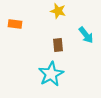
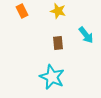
orange rectangle: moved 7 px right, 13 px up; rotated 56 degrees clockwise
brown rectangle: moved 2 px up
cyan star: moved 1 px right, 3 px down; rotated 20 degrees counterclockwise
